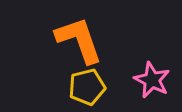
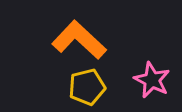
orange L-shape: rotated 28 degrees counterclockwise
